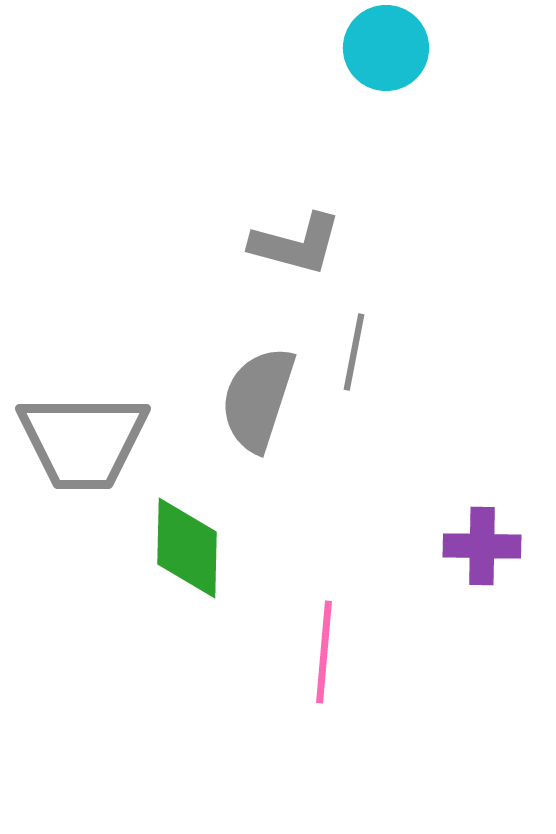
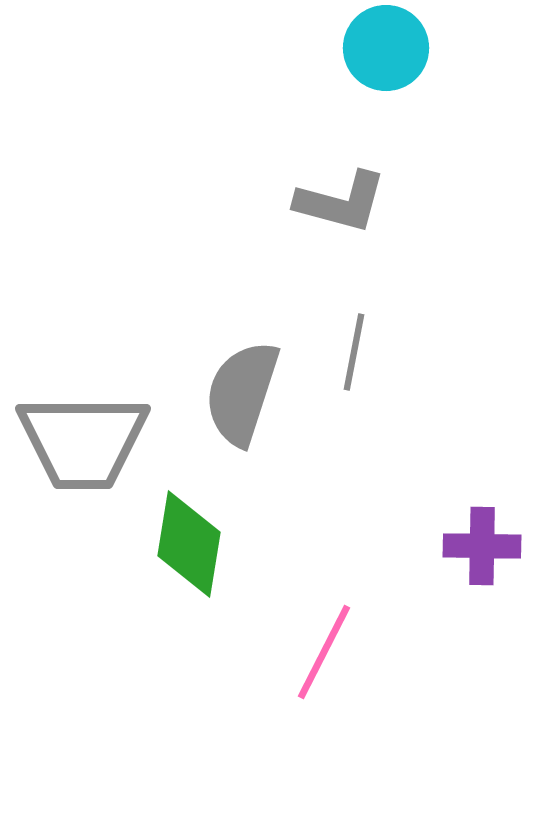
gray L-shape: moved 45 px right, 42 px up
gray semicircle: moved 16 px left, 6 px up
green diamond: moved 2 px right, 4 px up; rotated 8 degrees clockwise
pink line: rotated 22 degrees clockwise
